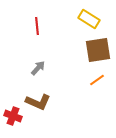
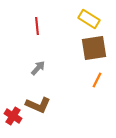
brown square: moved 4 px left, 2 px up
orange line: rotated 28 degrees counterclockwise
brown L-shape: moved 3 px down
red cross: rotated 12 degrees clockwise
